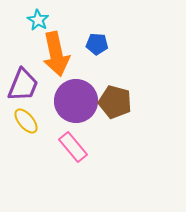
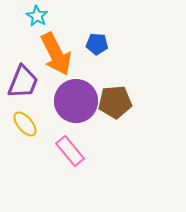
cyan star: moved 1 px left, 4 px up
orange arrow: rotated 15 degrees counterclockwise
purple trapezoid: moved 3 px up
brown pentagon: rotated 20 degrees counterclockwise
yellow ellipse: moved 1 px left, 3 px down
pink rectangle: moved 3 px left, 4 px down
